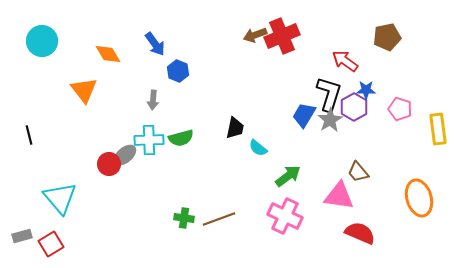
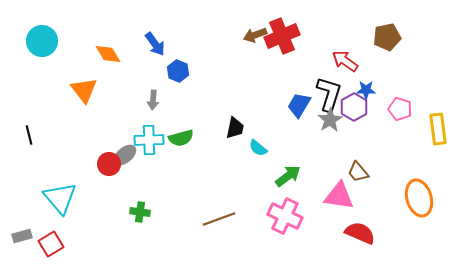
blue trapezoid: moved 5 px left, 10 px up
green cross: moved 44 px left, 6 px up
